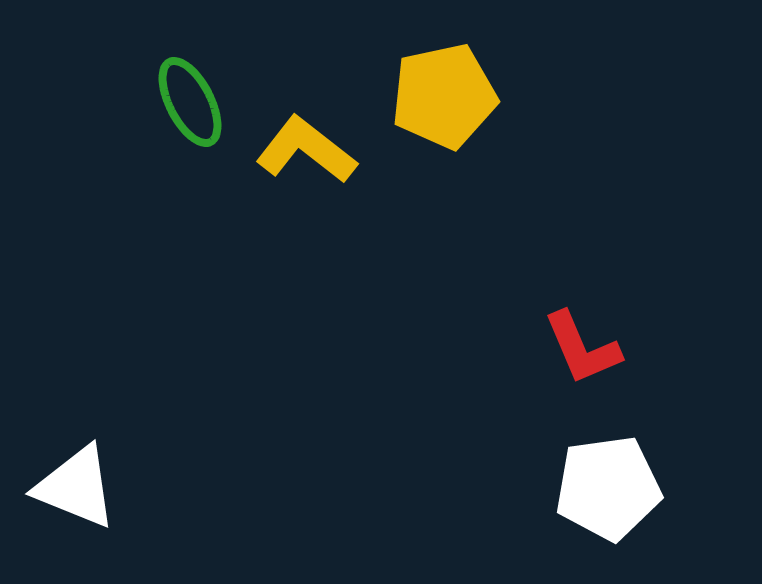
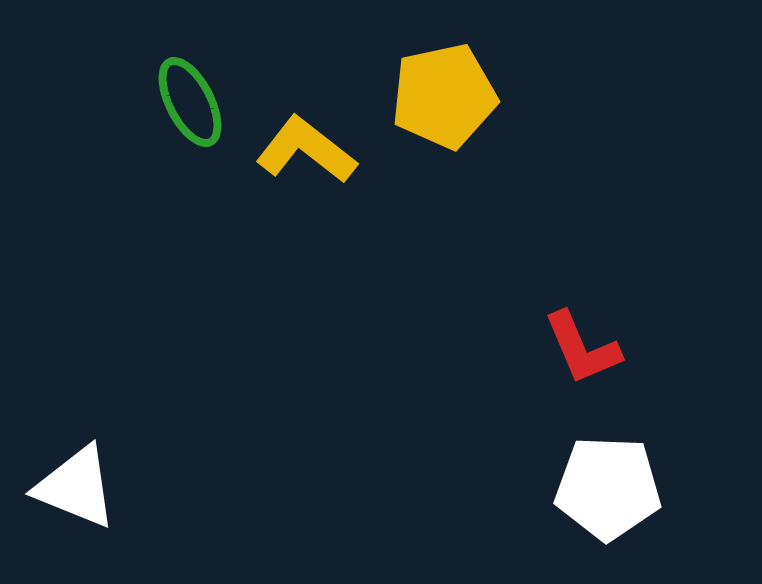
white pentagon: rotated 10 degrees clockwise
